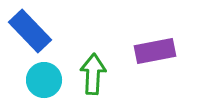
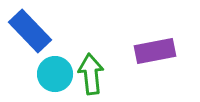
green arrow: moved 2 px left; rotated 9 degrees counterclockwise
cyan circle: moved 11 px right, 6 px up
